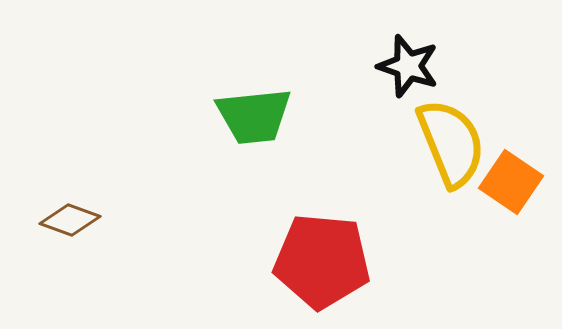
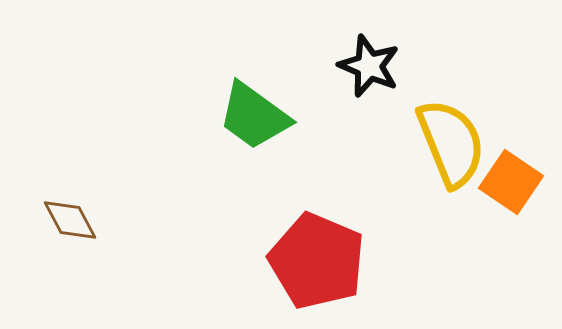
black star: moved 39 px left; rotated 4 degrees clockwise
green trapezoid: rotated 42 degrees clockwise
brown diamond: rotated 42 degrees clockwise
red pentagon: moved 5 px left; rotated 18 degrees clockwise
